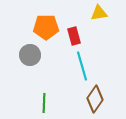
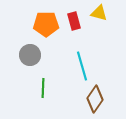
yellow triangle: rotated 24 degrees clockwise
orange pentagon: moved 3 px up
red rectangle: moved 15 px up
green line: moved 1 px left, 15 px up
